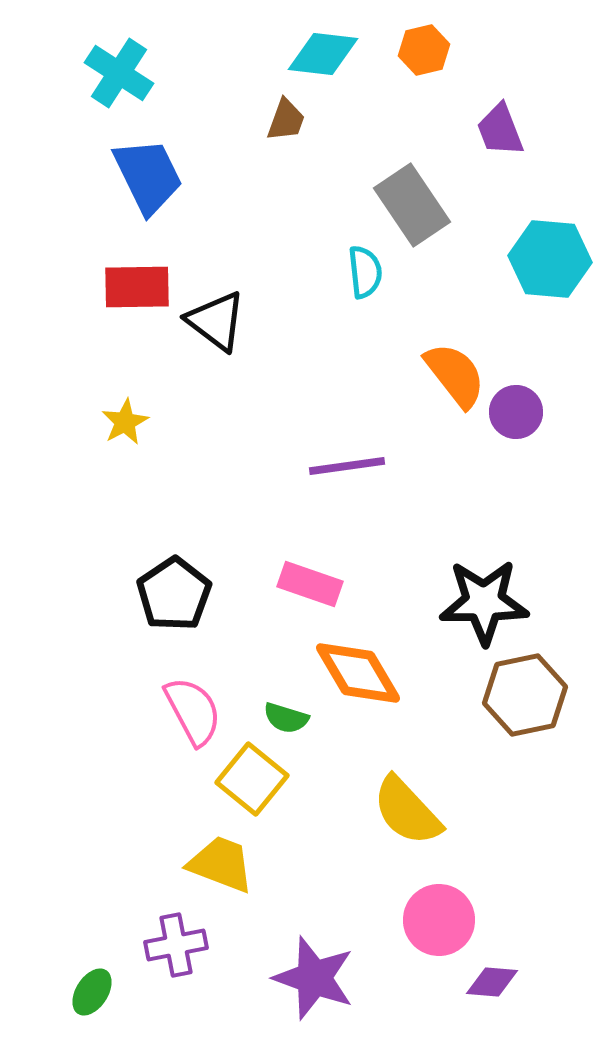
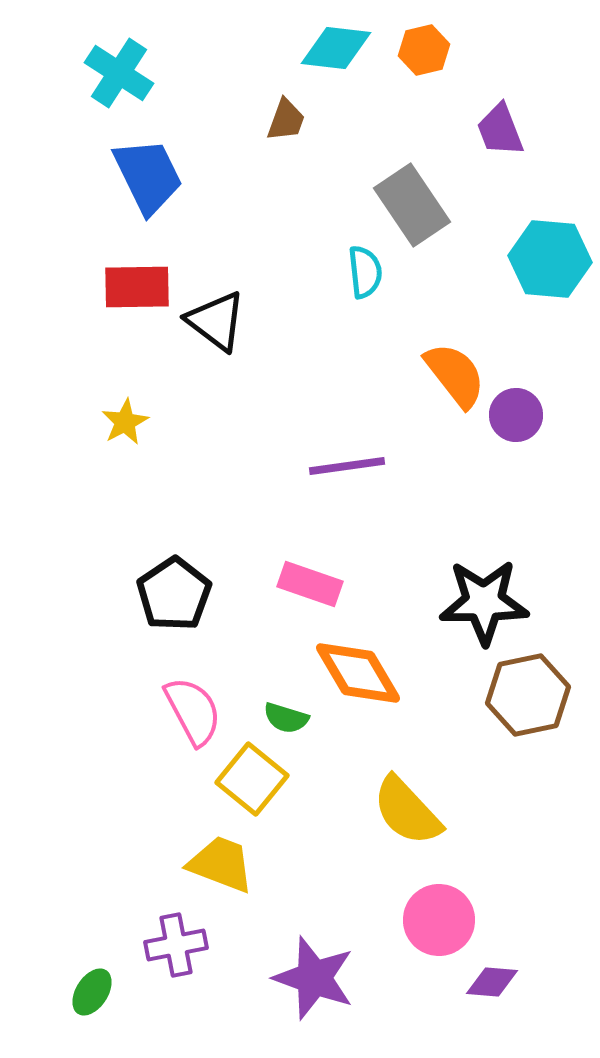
cyan diamond: moved 13 px right, 6 px up
purple circle: moved 3 px down
brown hexagon: moved 3 px right
